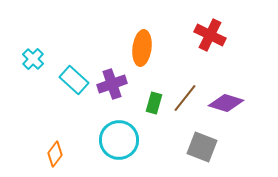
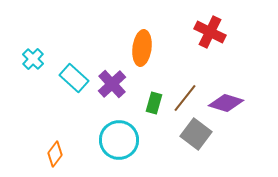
red cross: moved 3 px up
cyan rectangle: moved 2 px up
purple cross: rotated 24 degrees counterclockwise
gray square: moved 6 px left, 13 px up; rotated 16 degrees clockwise
